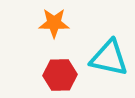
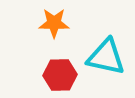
cyan triangle: moved 3 px left, 1 px up
